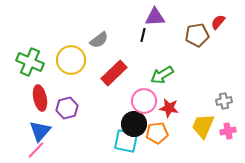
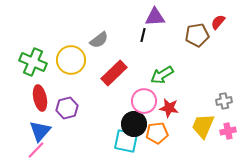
green cross: moved 3 px right
